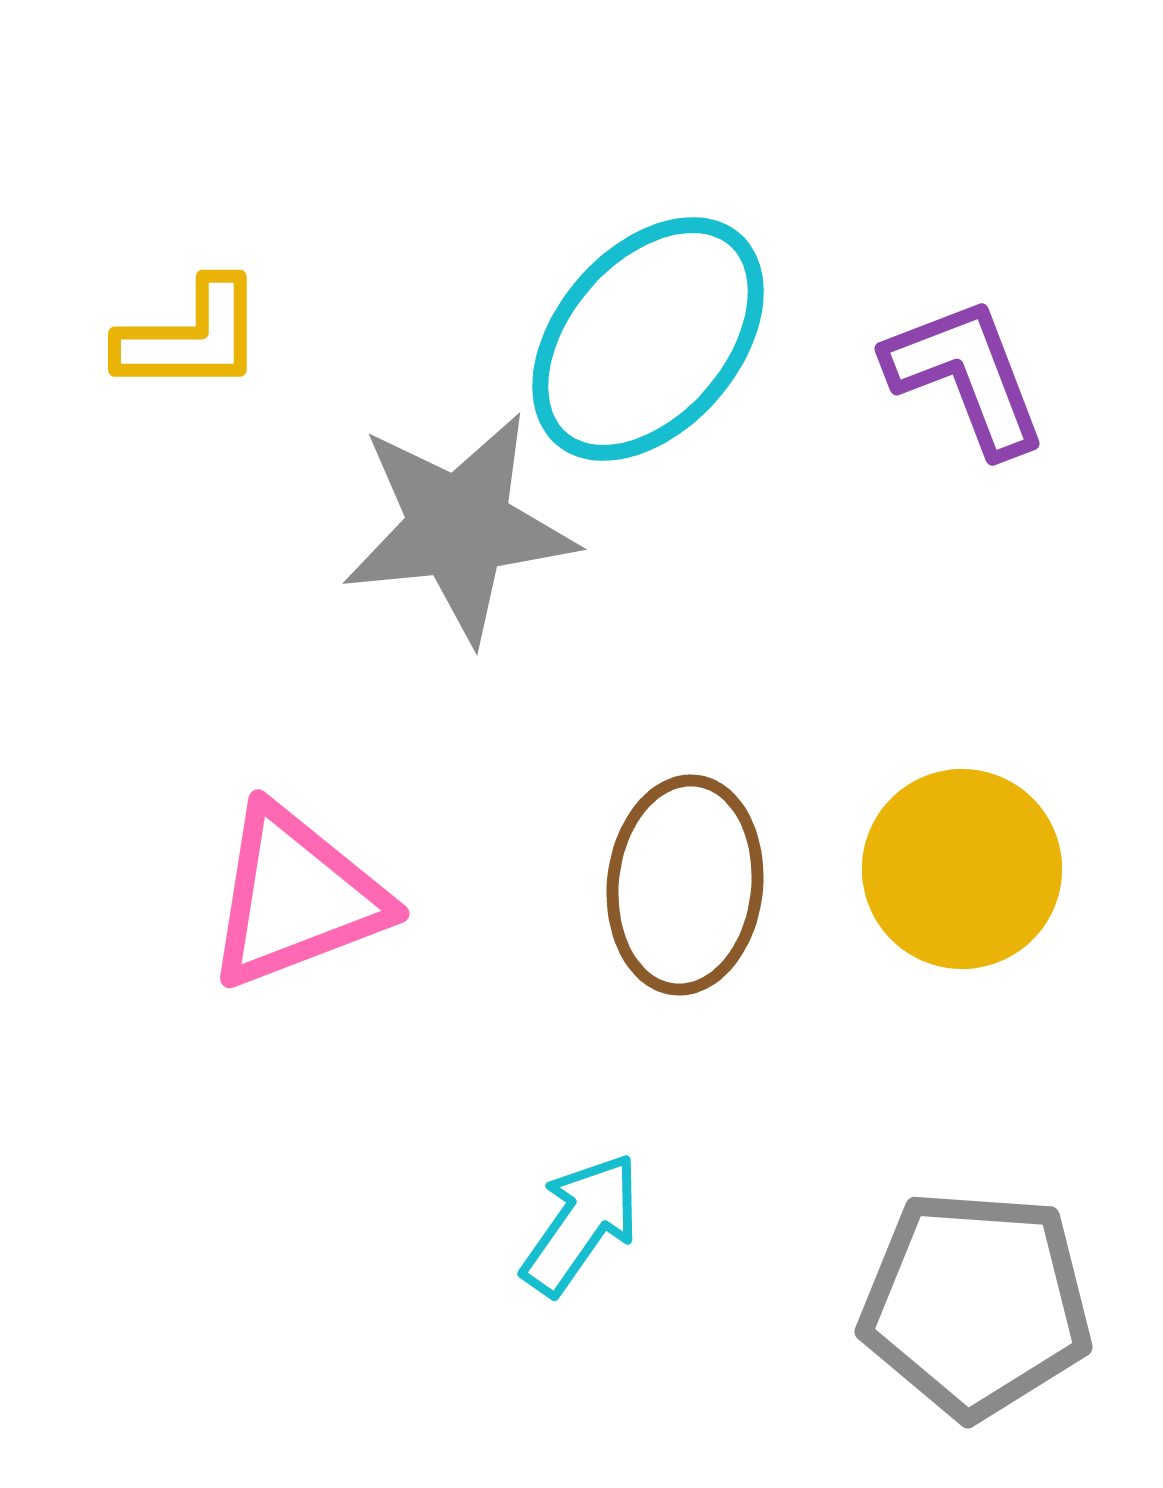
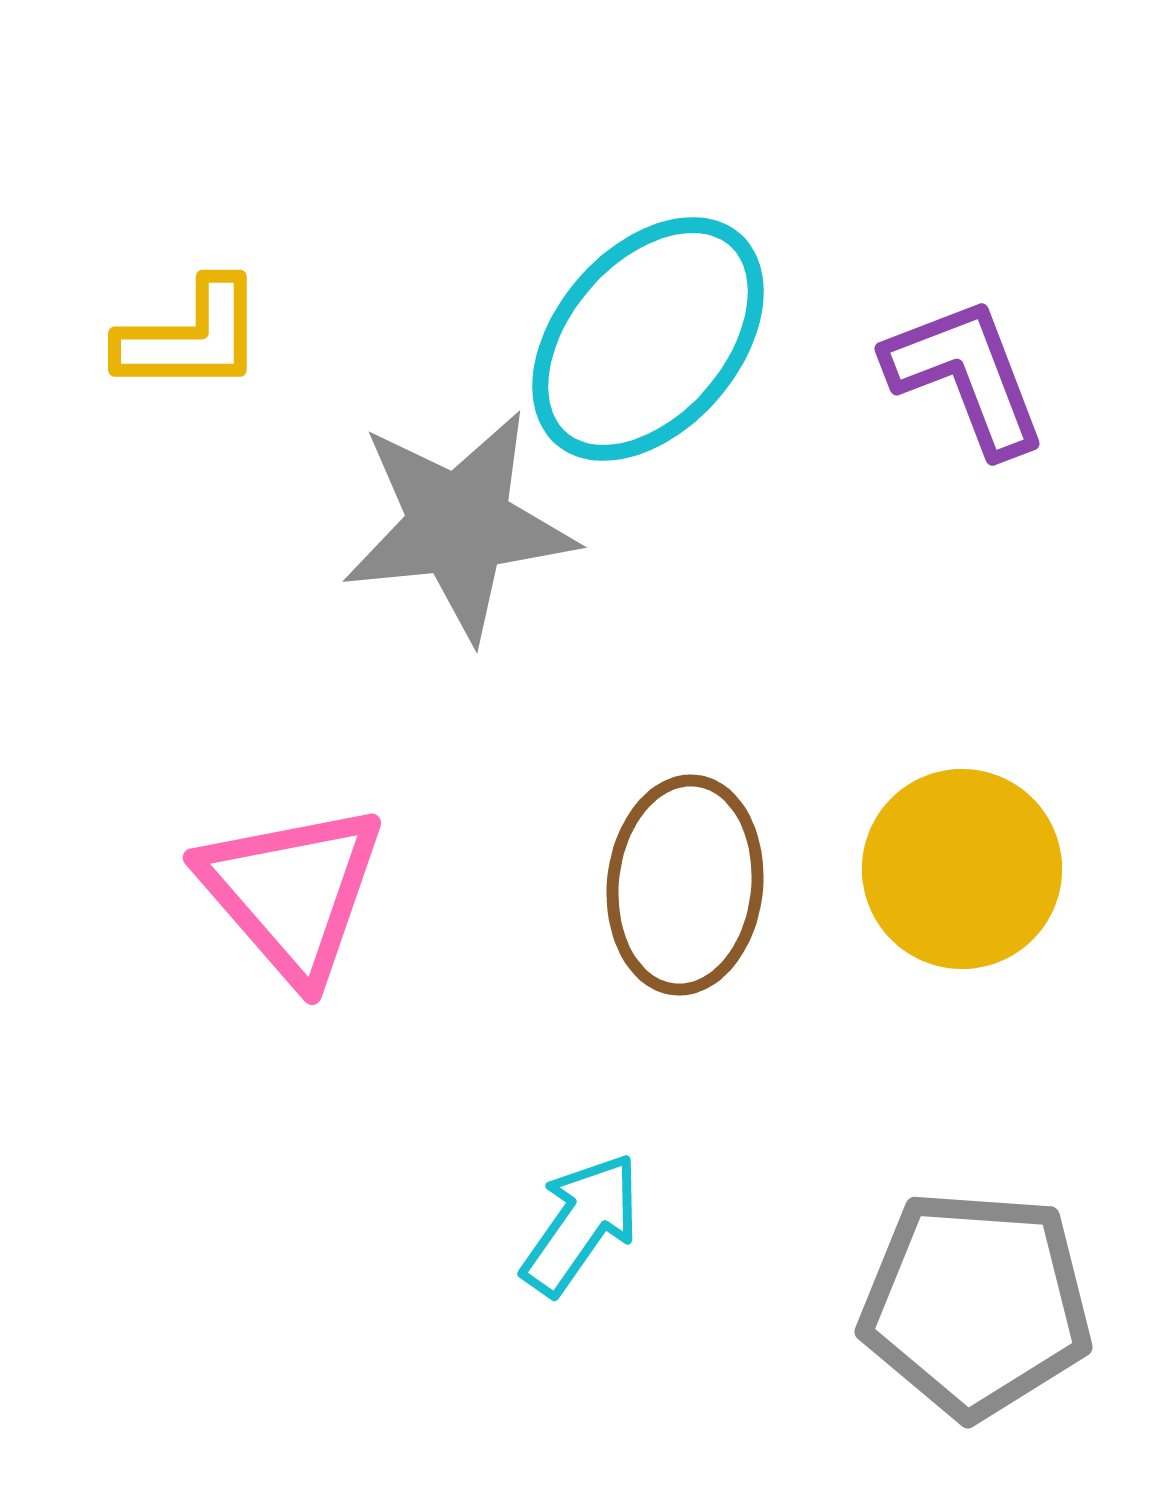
gray star: moved 2 px up
pink triangle: moved 4 px left, 5 px up; rotated 50 degrees counterclockwise
